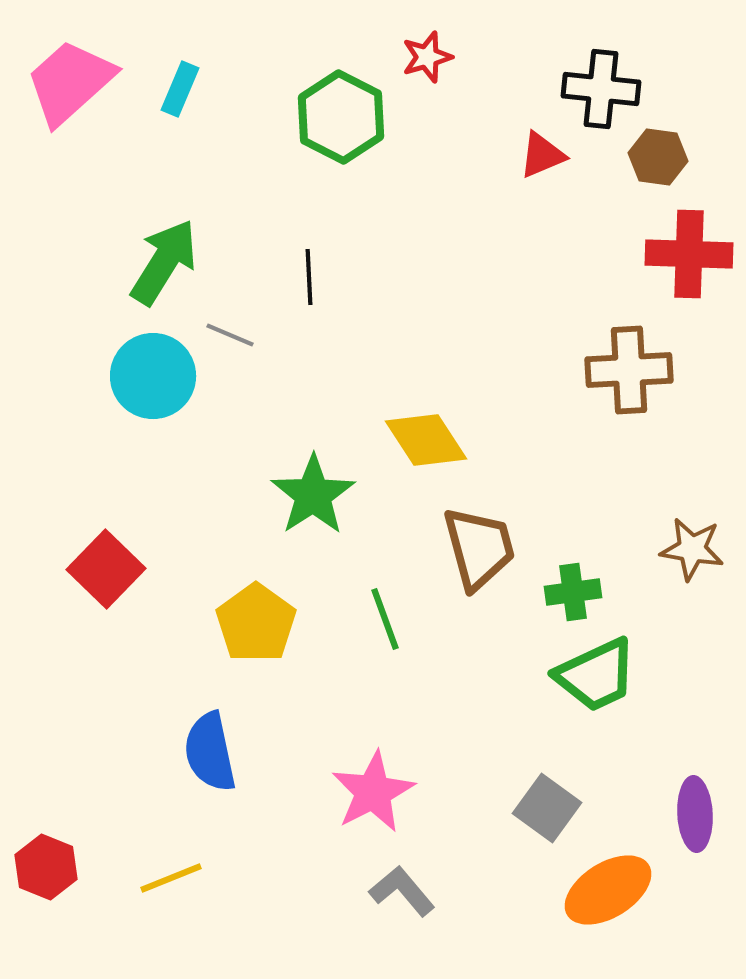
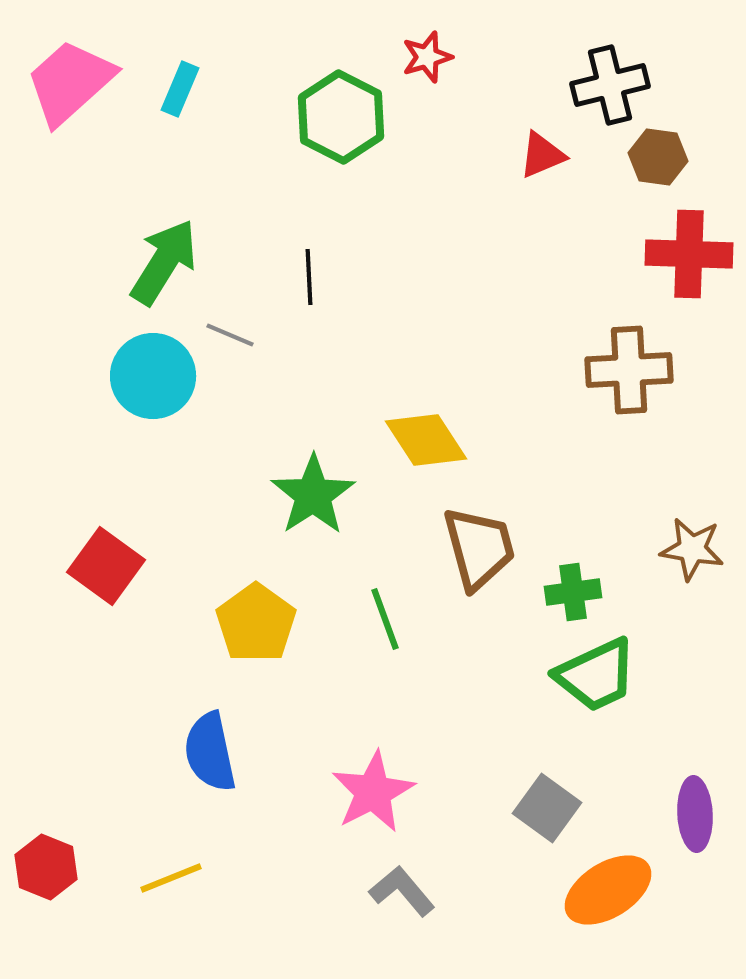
black cross: moved 9 px right, 4 px up; rotated 20 degrees counterclockwise
red square: moved 3 px up; rotated 8 degrees counterclockwise
